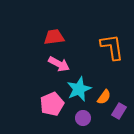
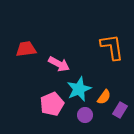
red trapezoid: moved 28 px left, 12 px down
purple rectangle: moved 1 px right, 1 px up
purple circle: moved 2 px right, 3 px up
